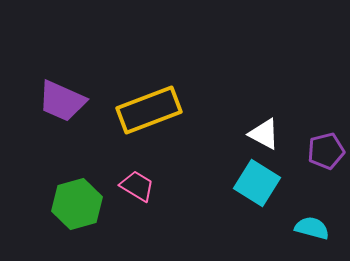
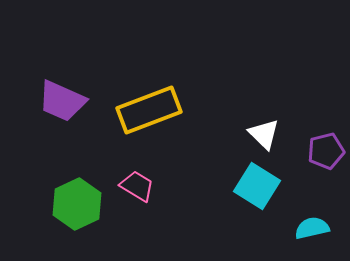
white triangle: rotated 16 degrees clockwise
cyan square: moved 3 px down
green hexagon: rotated 9 degrees counterclockwise
cyan semicircle: rotated 28 degrees counterclockwise
